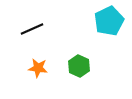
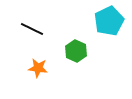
black line: rotated 50 degrees clockwise
green hexagon: moved 3 px left, 15 px up
